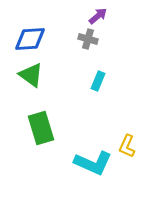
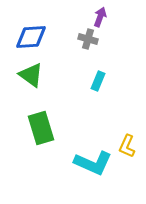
purple arrow: moved 2 px right, 1 px down; rotated 30 degrees counterclockwise
blue diamond: moved 1 px right, 2 px up
